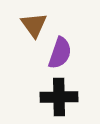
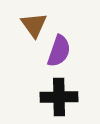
purple semicircle: moved 1 px left, 2 px up
